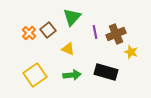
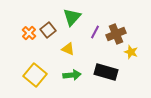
purple line: rotated 40 degrees clockwise
yellow square: rotated 15 degrees counterclockwise
